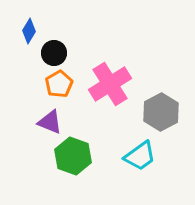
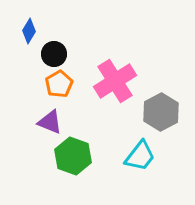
black circle: moved 1 px down
pink cross: moved 5 px right, 3 px up
cyan trapezoid: rotated 16 degrees counterclockwise
